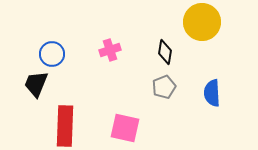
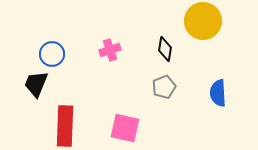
yellow circle: moved 1 px right, 1 px up
black diamond: moved 3 px up
blue semicircle: moved 6 px right
